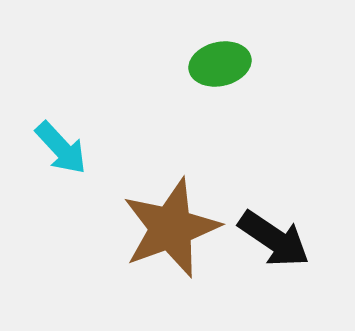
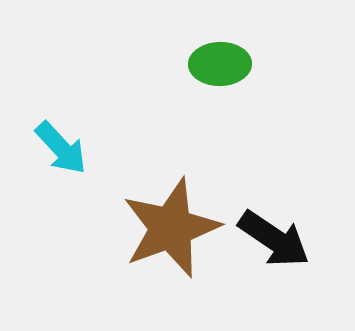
green ellipse: rotated 12 degrees clockwise
